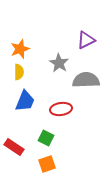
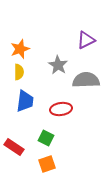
gray star: moved 1 px left, 2 px down
blue trapezoid: rotated 15 degrees counterclockwise
